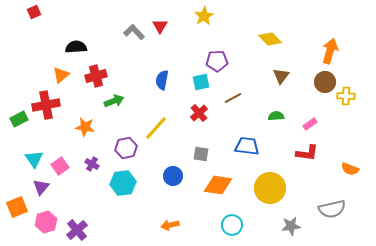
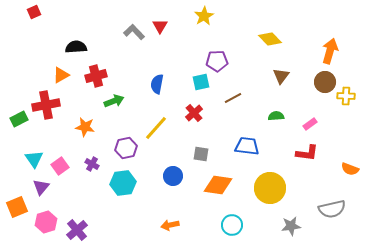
orange triangle at (61, 75): rotated 12 degrees clockwise
blue semicircle at (162, 80): moved 5 px left, 4 px down
red cross at (199, 113): moved 5 px left
